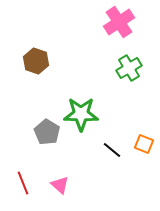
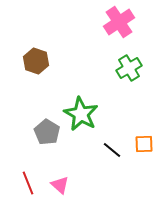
green star: rotated 28 degrees clockwise
orange square: rotated 24 degrees counterclockwise
red line: moved 5 px right
